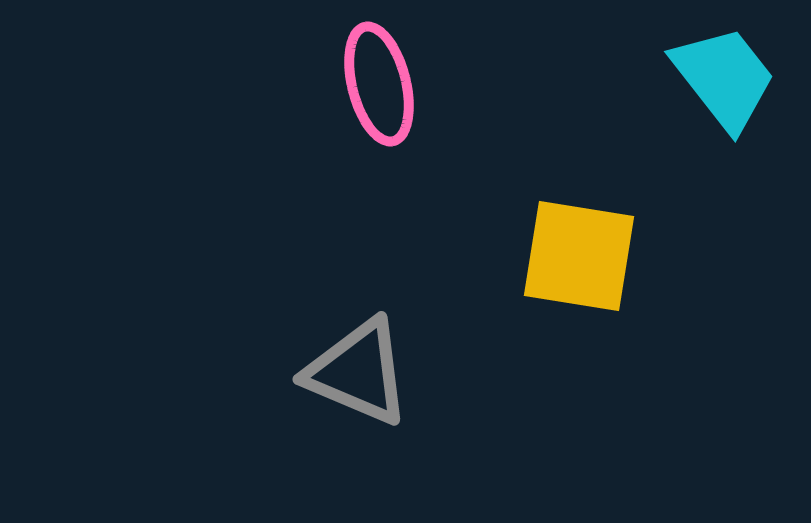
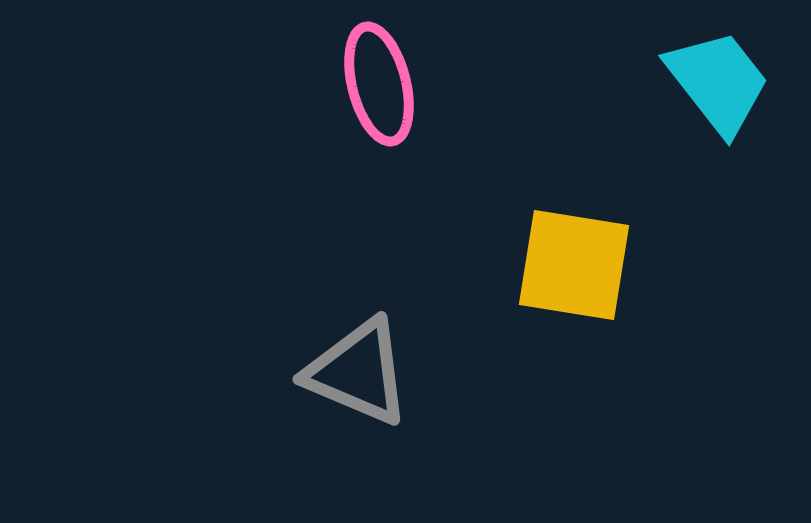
cyan trapezoid: moved 6 px left, 4 px down
yellow square: moved 5 px left, 9 px down
